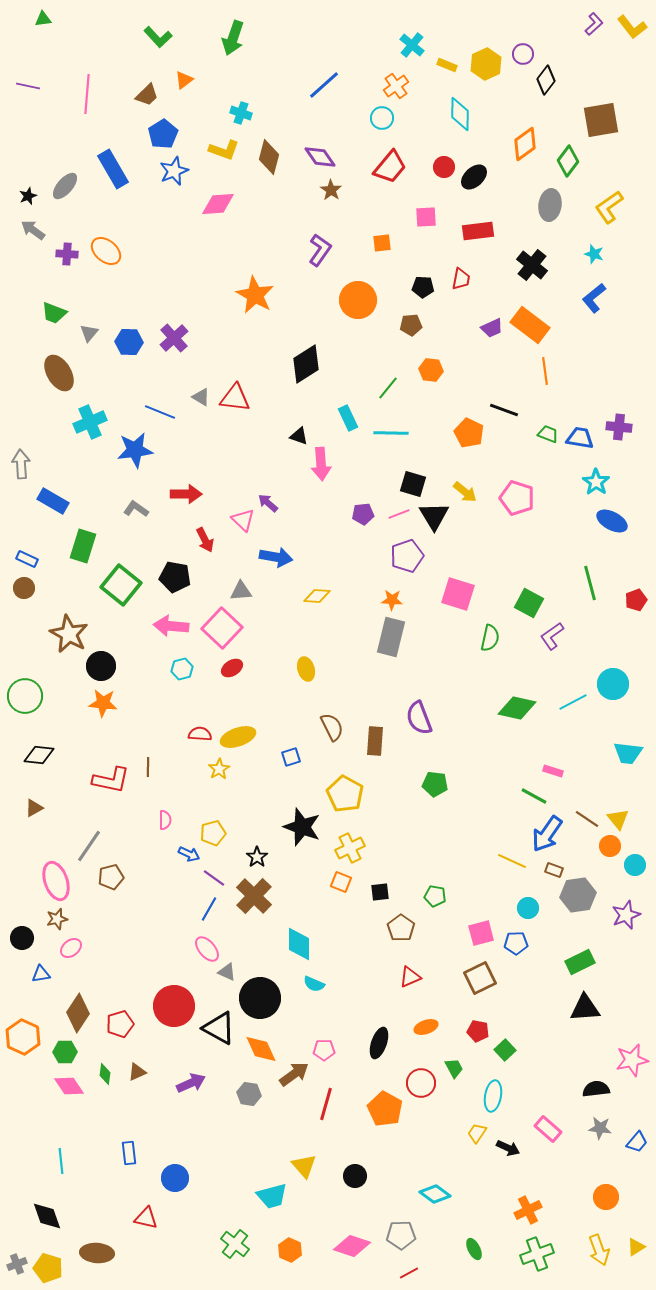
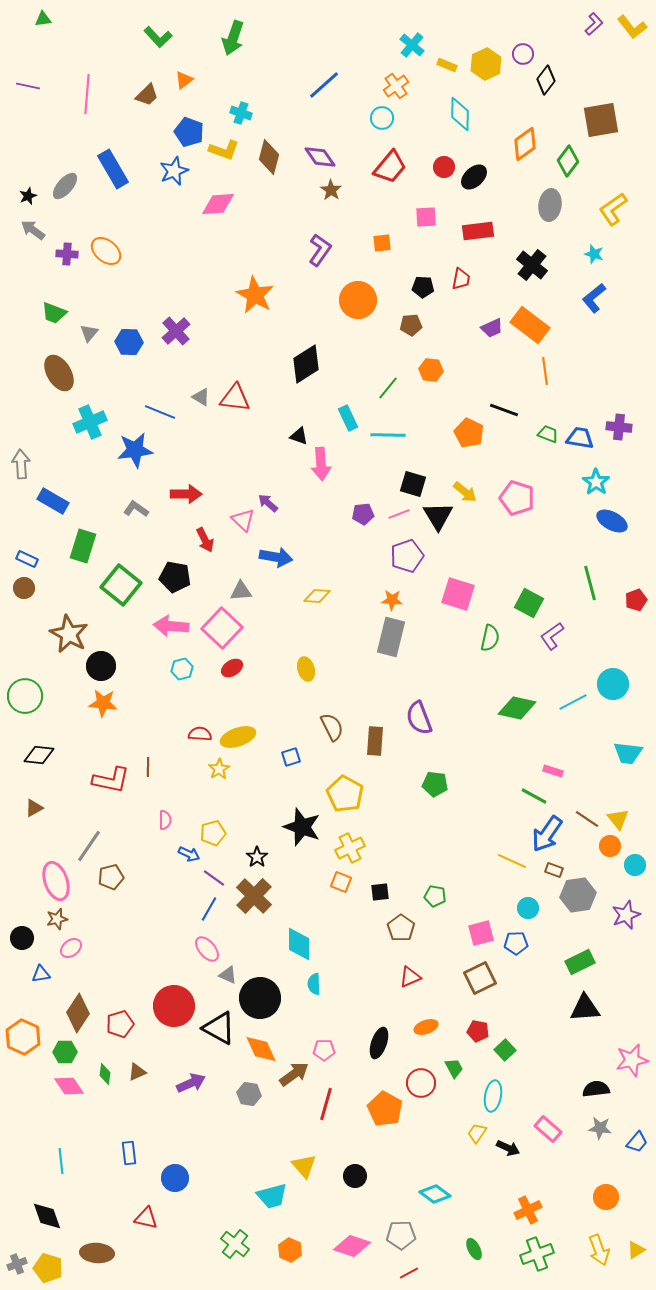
blue pentagon at (163, 134): moved 26 px right, 2 px up; rotated 20 degrees counterclockwise
yellow L-shape at (609, 207): moved 4 px right, 2 px down
purple cross at (174, 338): moved 2 px right, 7 px up
cyan line at (391, 433): moved 3 px left, 2 px down
black triangle at (434, 516): moved 4 px right
gray triangle at (227, 972): moved 1 px right, 3 px down
cyan semicircle at (314, 984): rotated 65 degrees clockwise
yellow triangle at (636, 1247): moved 3 px down
